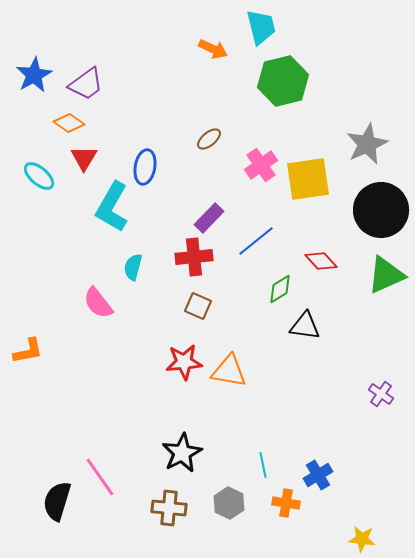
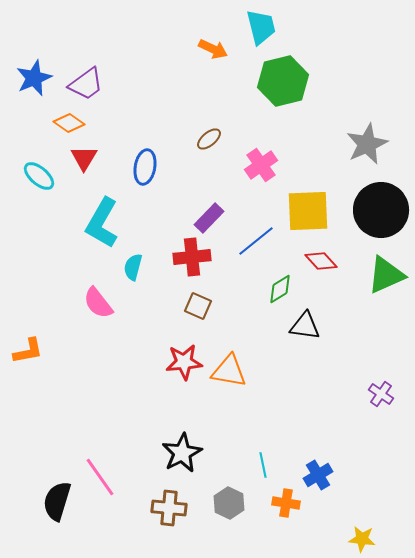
blue star: moved 3 px down; rotated 6 degrees clockwise
yellow square: moved 32 px down; rotated 6 degrees clockwise
cyan L-shape: moved 10 px left, 16 px down
red cross: moved 2 px left
